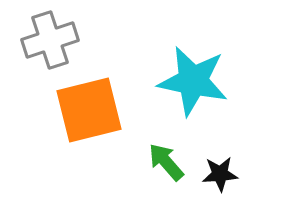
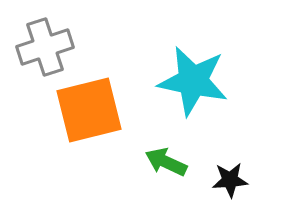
gray cross: moved 5 px left, 7 px down
green arrow: rotated 24 degrees counterclockwise
black star: moved 10 px right, 6 px down
